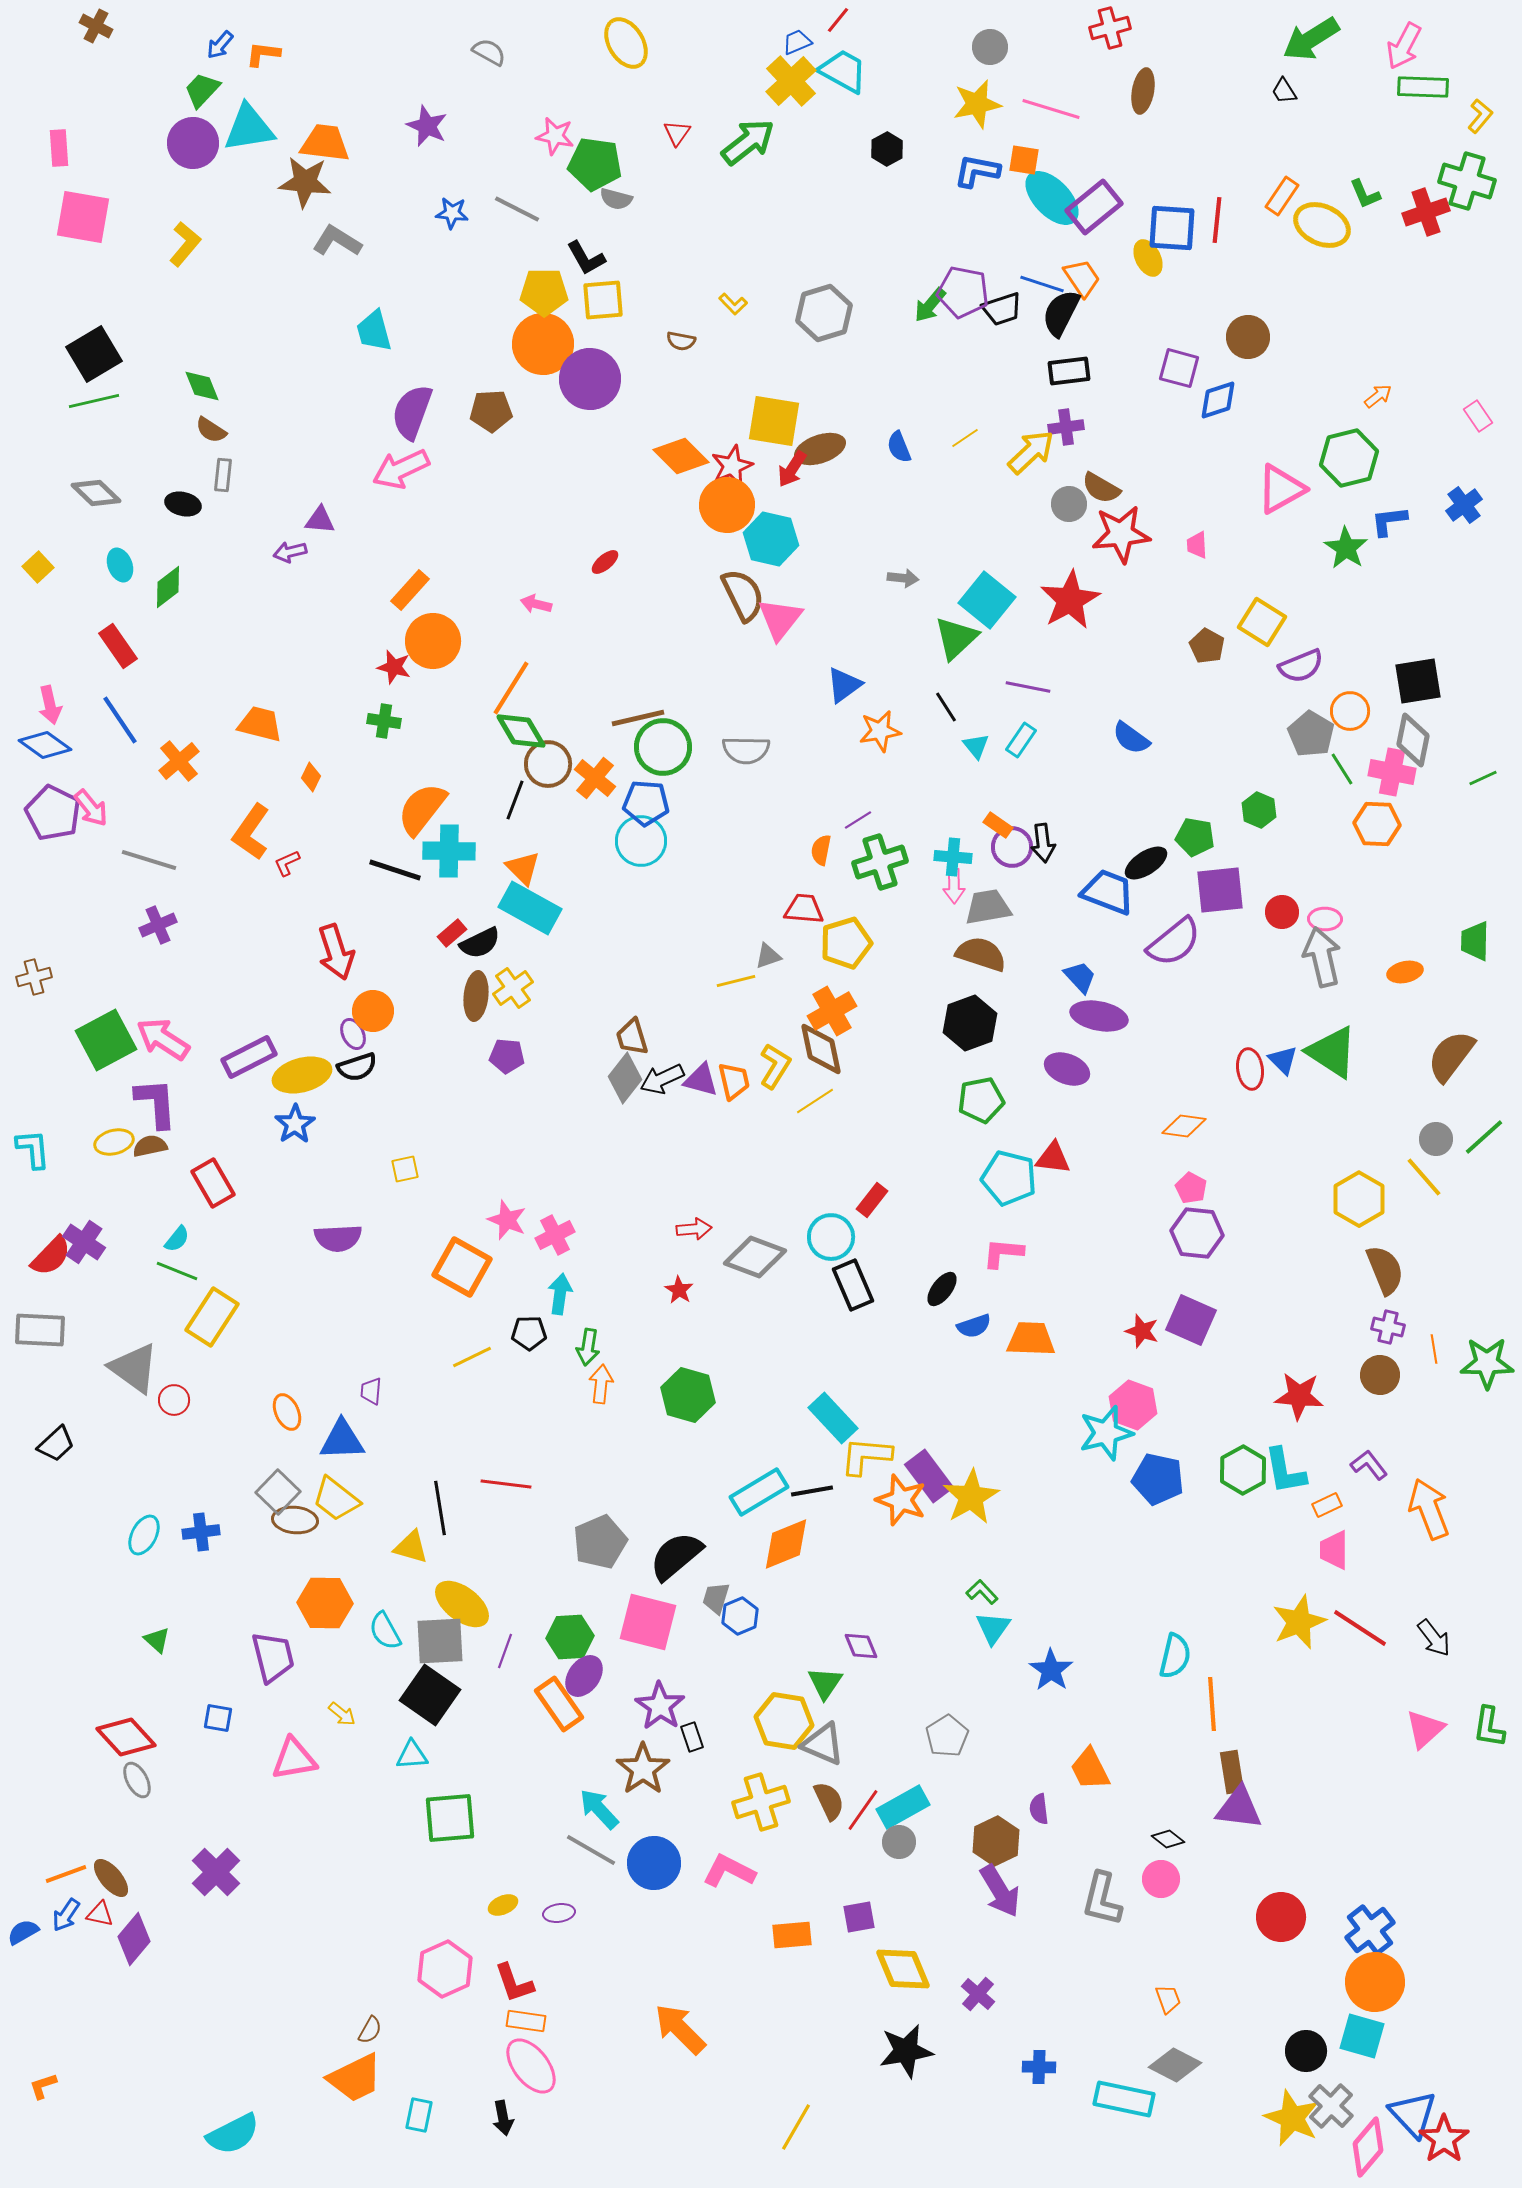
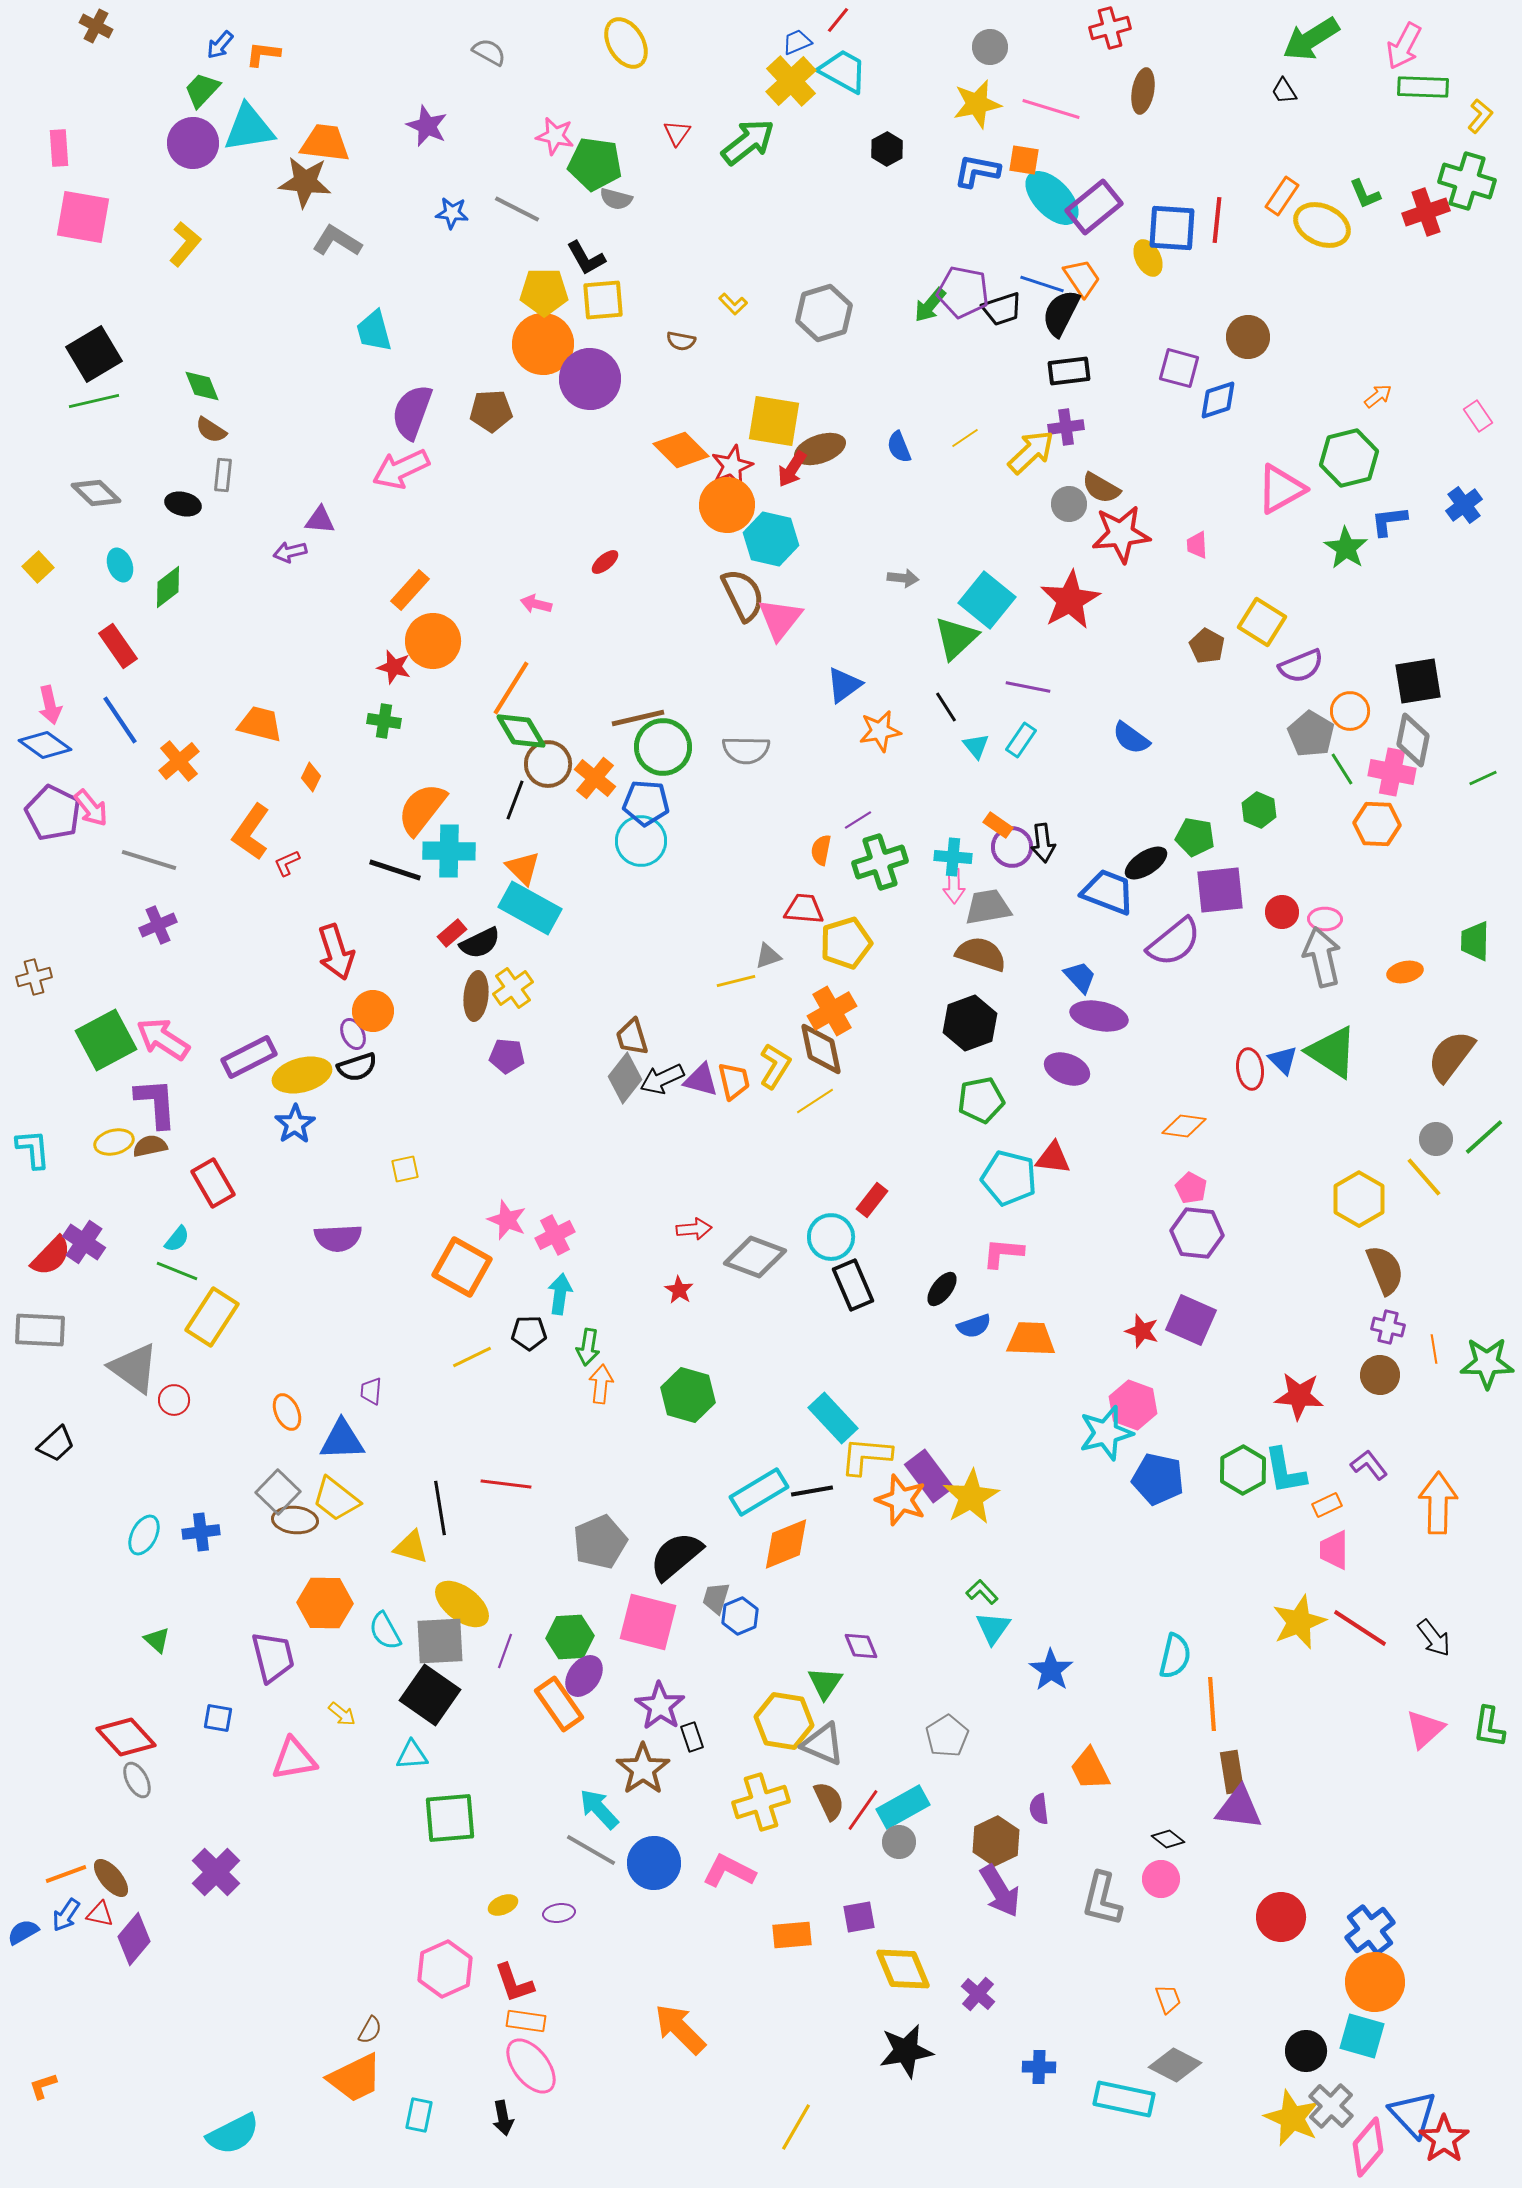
orange diamond at (681, 456): moved 6 px up
orange arrow at (1429, 1509): moved 9 px right, 6 px up; rotated 22 degrees clockwise
